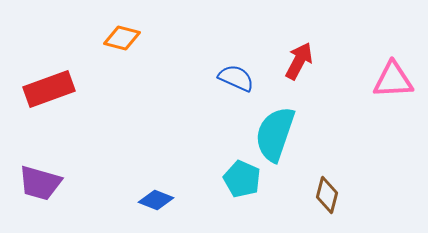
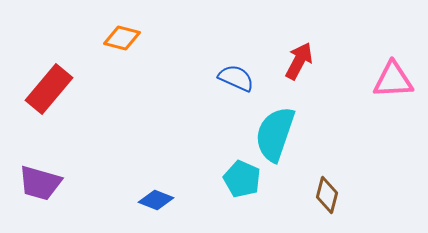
red rectangle: rotated 30 degrees counterclockwise
